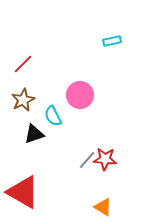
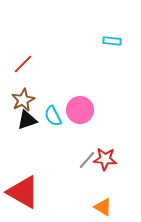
cyan rectangle: rotated 18 degrees clockwise
pink circle: moved 15 px down
black triangle: moved 7 px left, 14 px up
